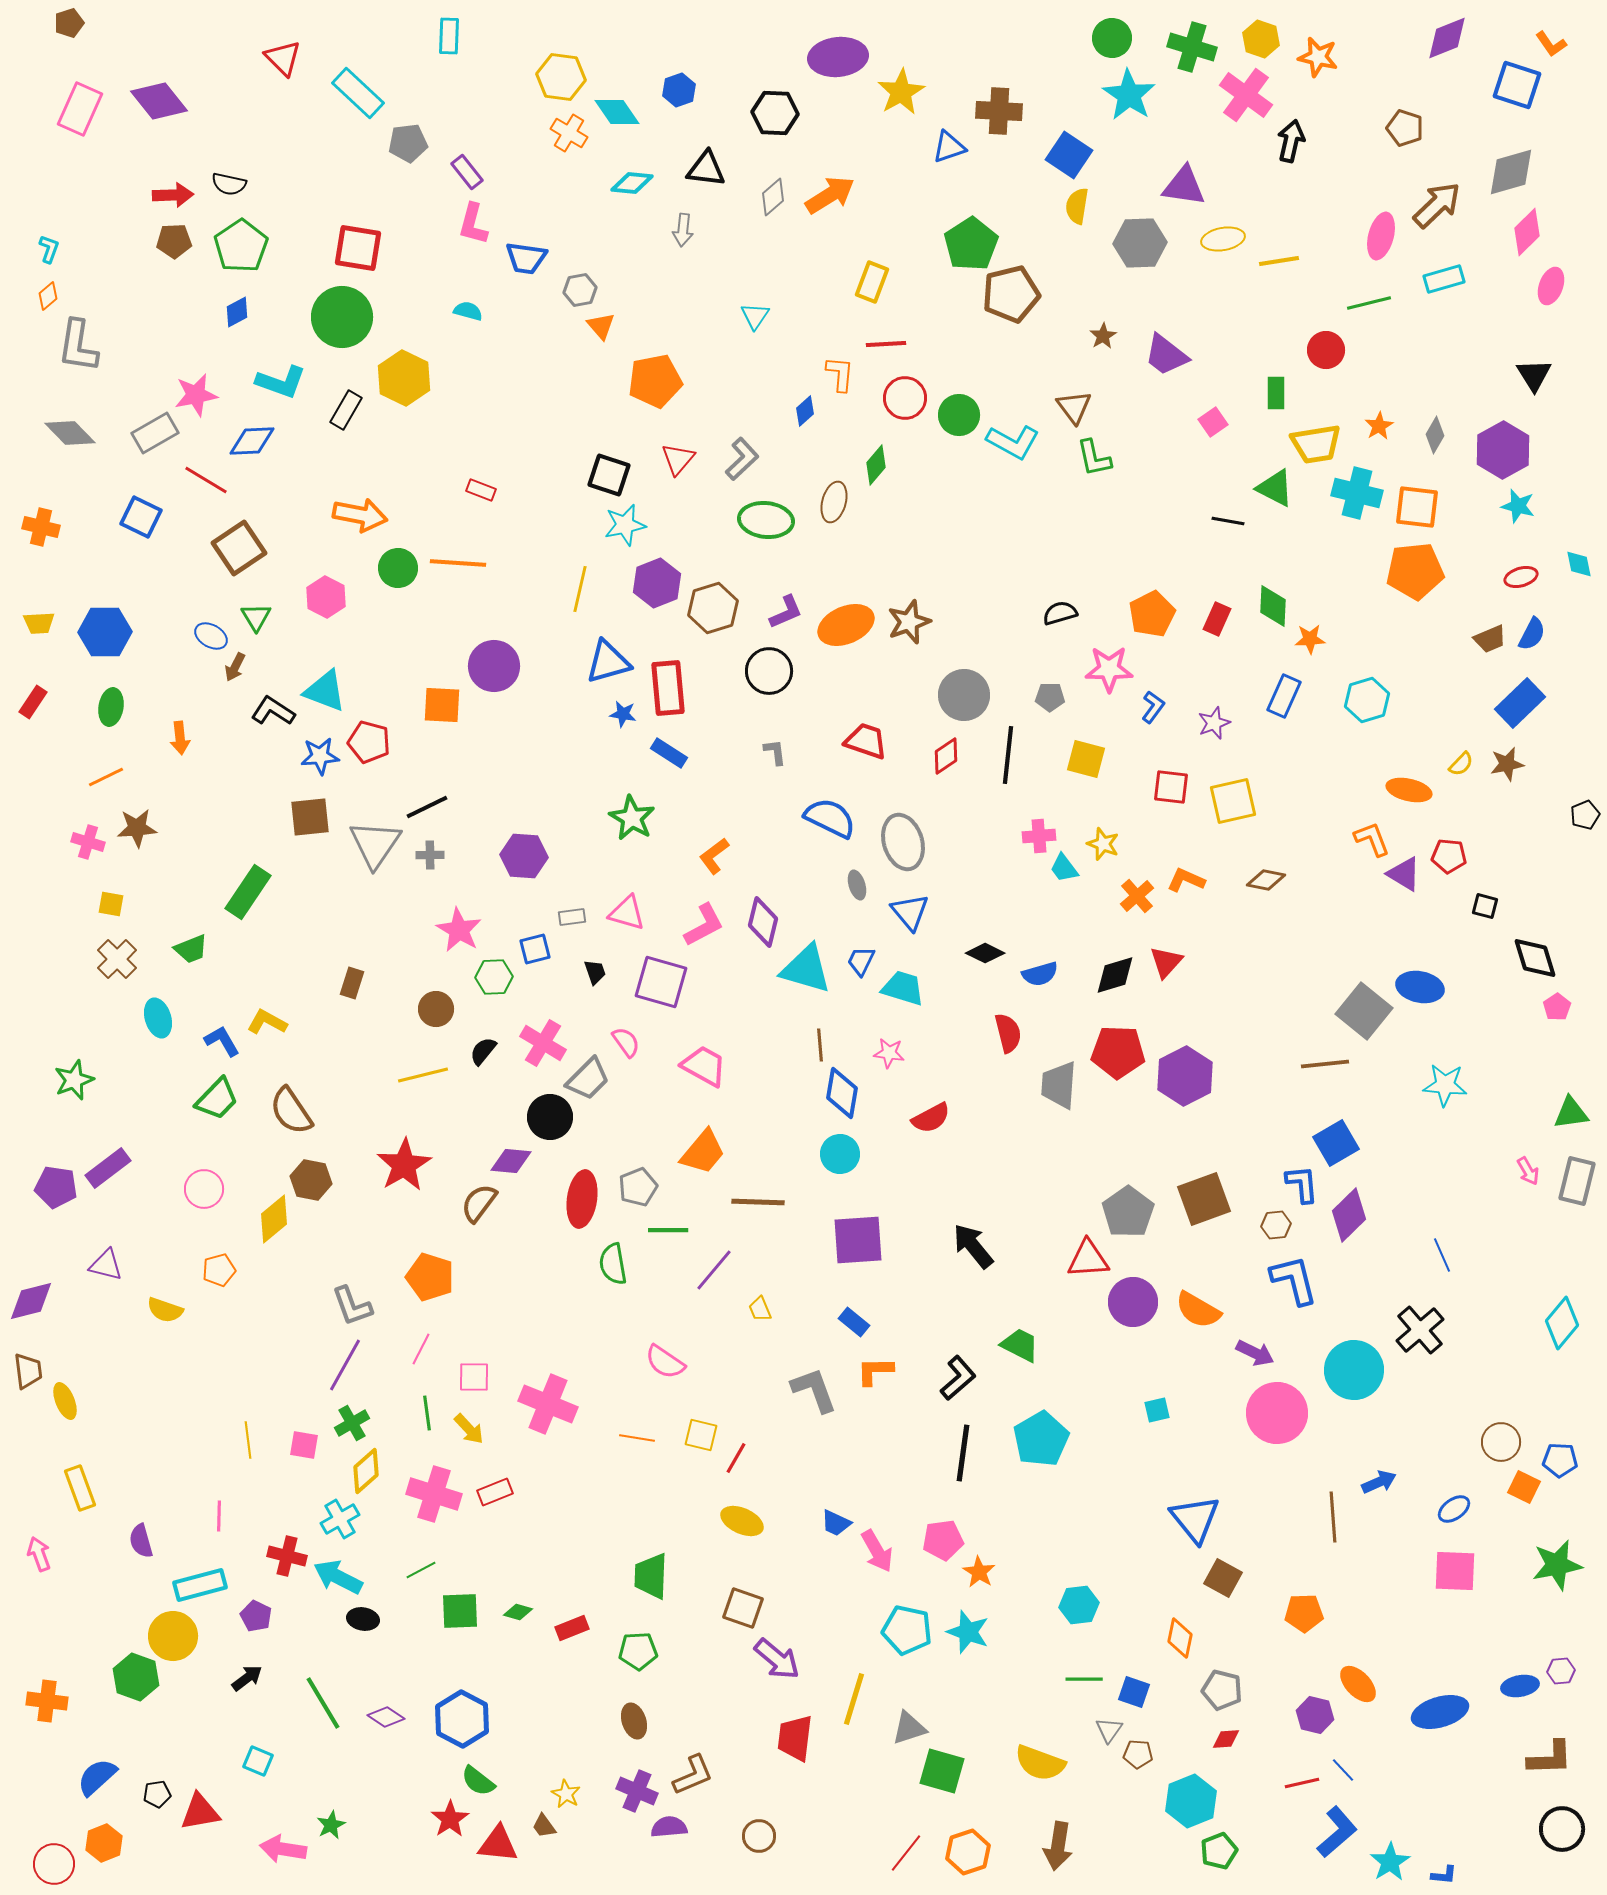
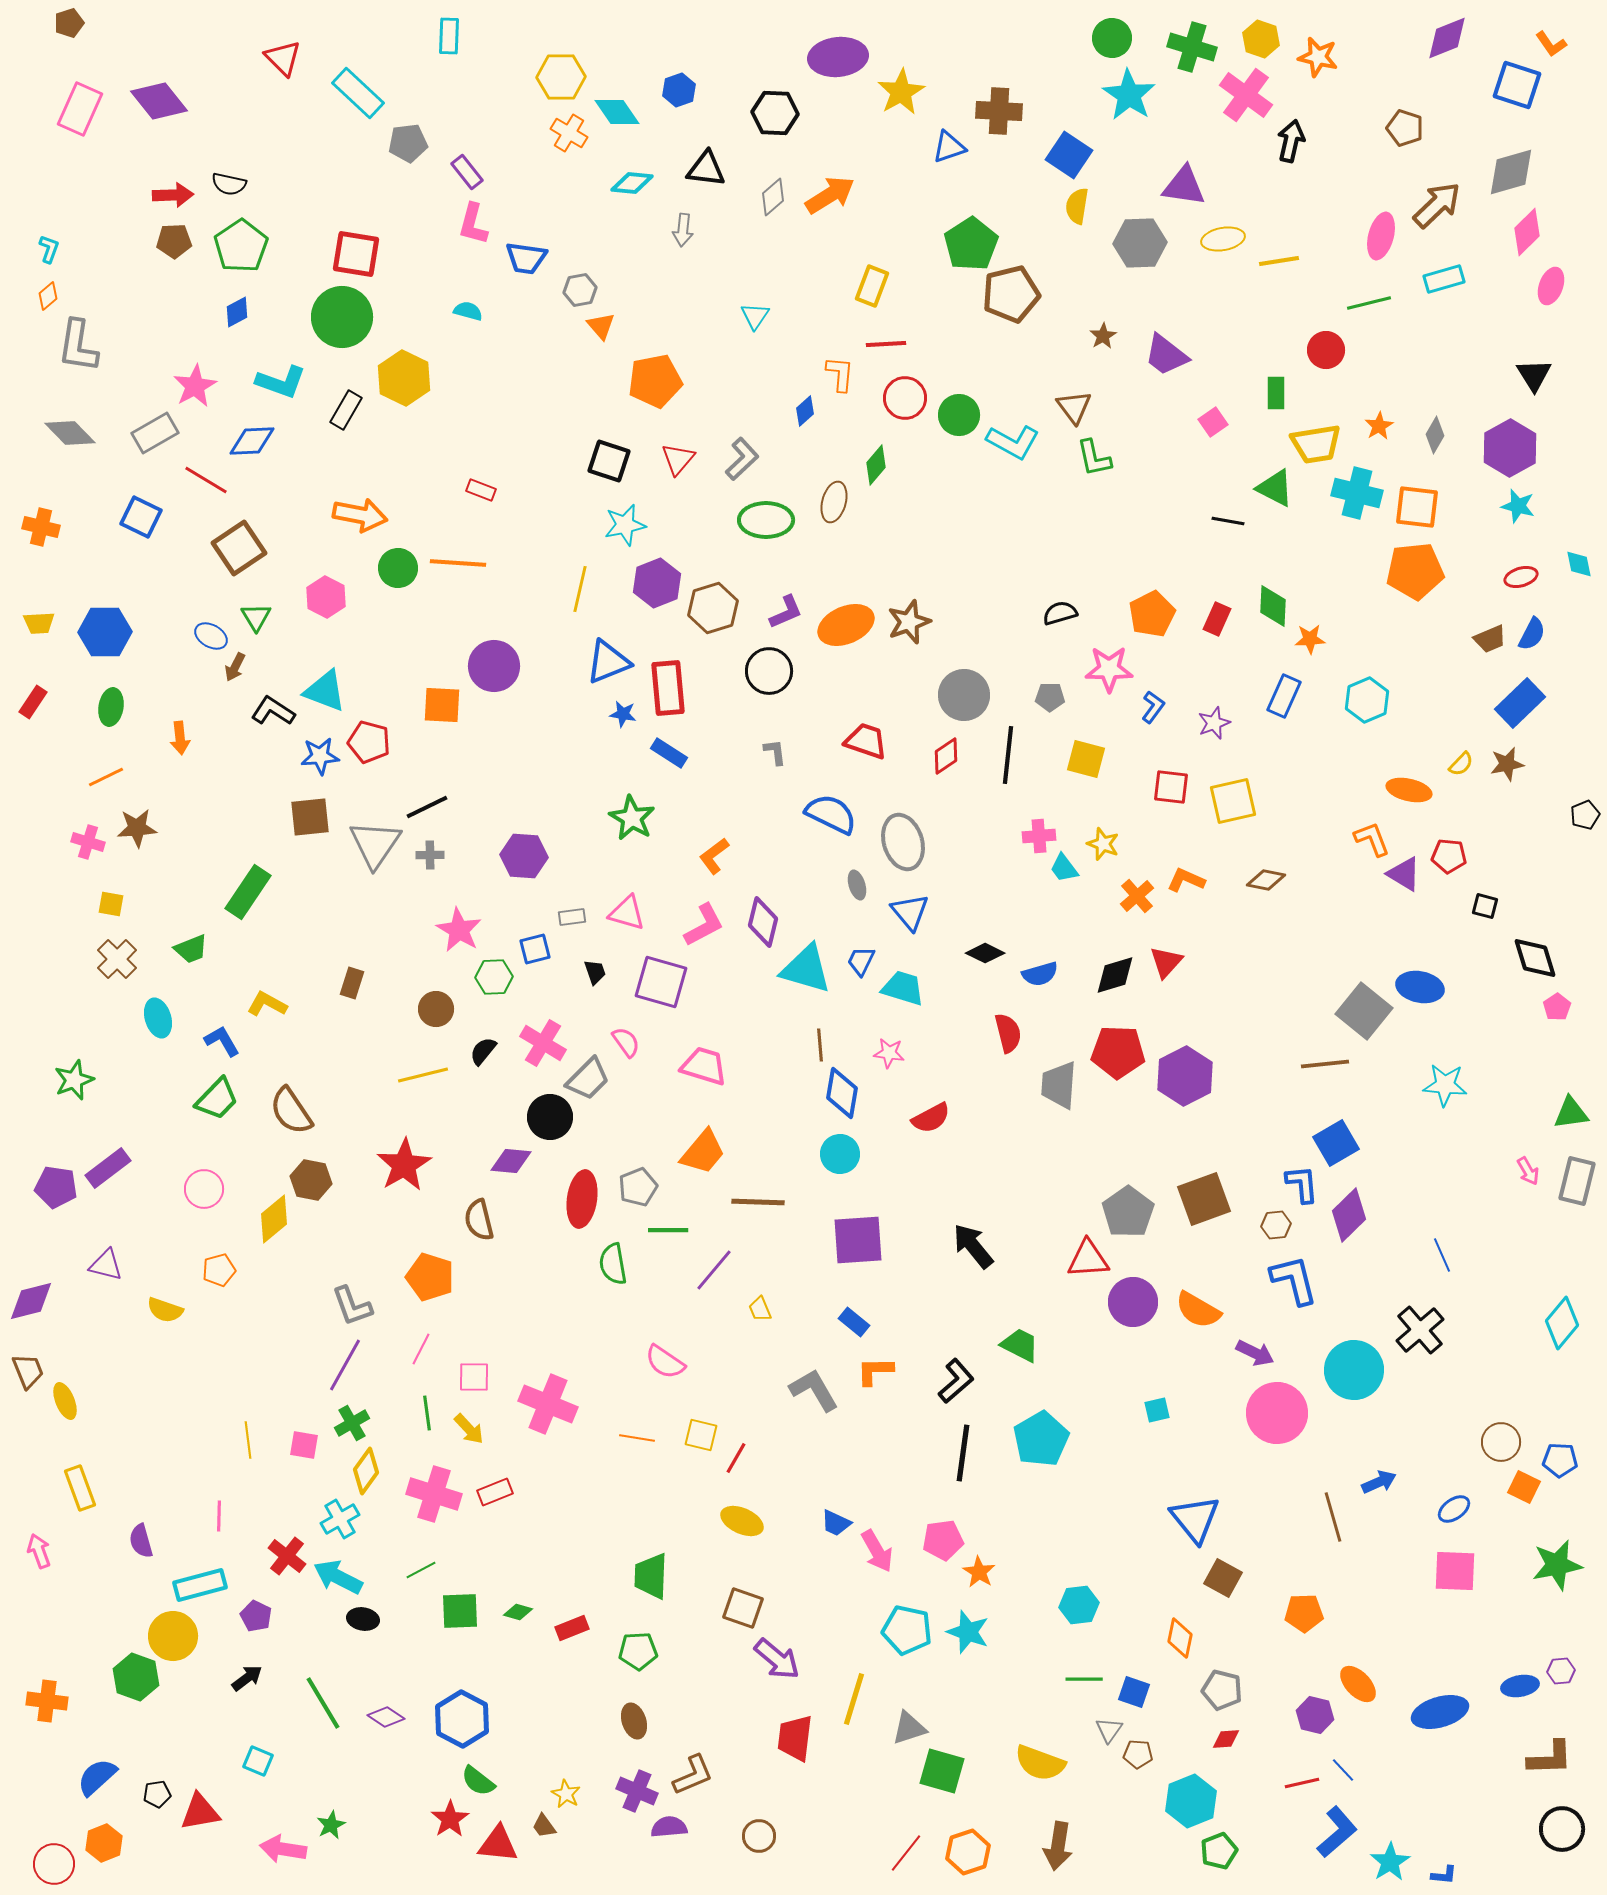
yellow hexagon at (561, 77): rotated 9 degrees counterclockwise
red square at (358, 248): moved 2 px left, 6 px down
yellow rectangle at (872, 282): moved 4 px down
pink star at (196, 395): moved 1 px left, 9 px up; rotated 18 degrees counterclockwise
purple hexagon at (1503, 450): moved 7 px right, 2 px up
black square at (609, 475): moved 14 px up
green ellipse at (766, 520): rotated 6 degrees counterclockwise
blue triangle at (608, 662): rotated 6 degrees counterclockwise
cyan hexagon at (1367, 700): rotated 6 degrees counterclockwise
blue semicircle at (830, 818): moved 1 px right, 4 px up
yellow L-shape at (267, 1022): moved 18 px up
pink trapezoid at (704, 1066): rotated 12 degrees counterclockwise
brown semicircle at (479, 1203): moved 17 px down; rotated 51 degrees counterclockwise
brown trapezoid at (28, 1371): rotated 15 degrees counterclockwise
black L-shape at (958, 1378): moved 2 px left, 3 px down
gray L-shape at (814, 1390): rotated 10 degrees counterclockwise
yellow diamond at (366, 1471): rotated 12 degrees counterclockwise
brown line at (1333, 1517): rotated 12 degrees counterclockwise
pink arrow at (39, 1554): moved 3 px up
red cross at (287, 1556): rotated 24 degrees clockwise
